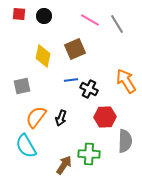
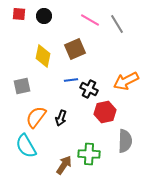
orange arrow: rotated 85 degrees counterclockwise
red hexagon: moved 5 px up; rotated 10 degrees counterclockwise
